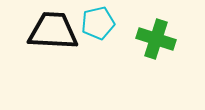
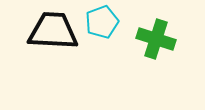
cyan pentagon: moved 4 px right, 1 px up; rotated 8 degrees counterclockwise
